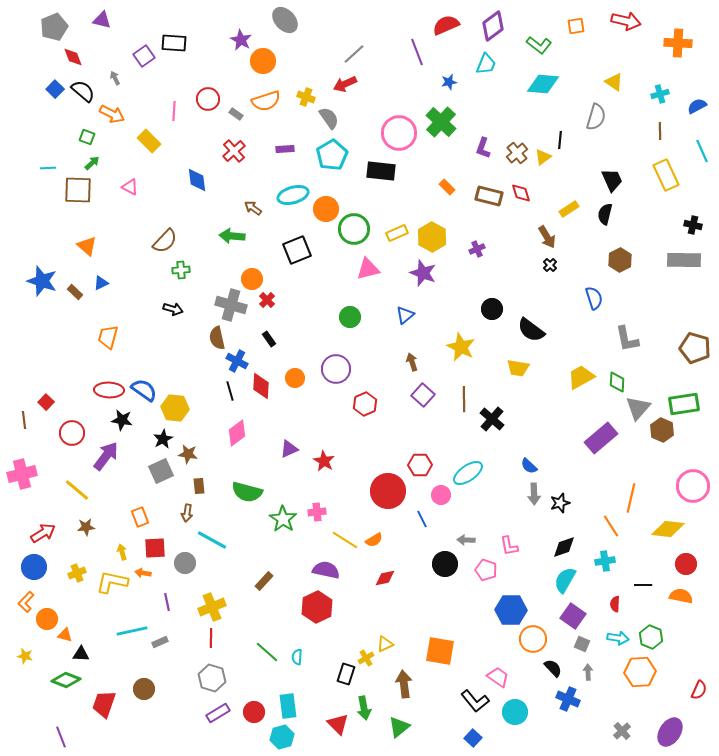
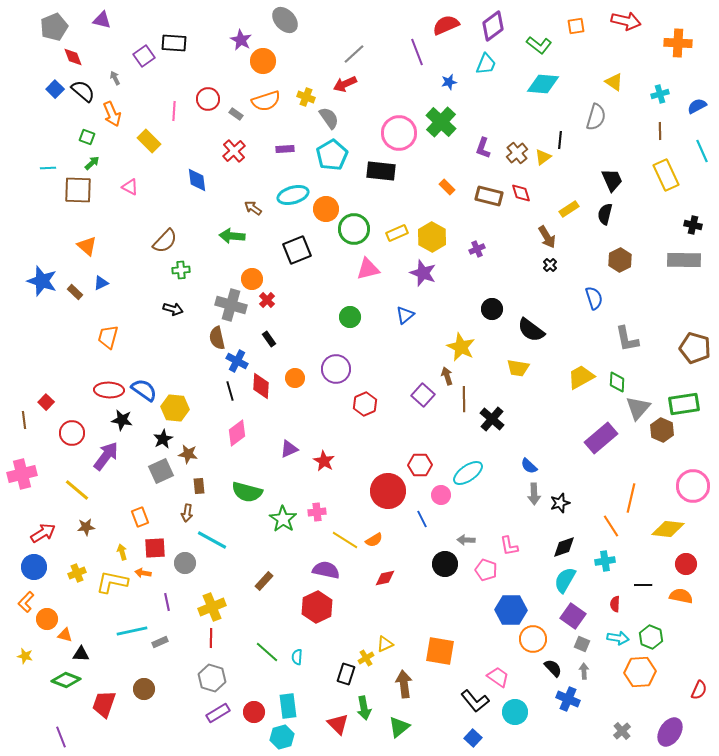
orange arrow at (112, 114): rotated 40 degrees clockwise
brown arrow at (412, 362): moved 35 px right, 14 px down
gray arrow at (588, 672): moved 4 px left, 1 px up
